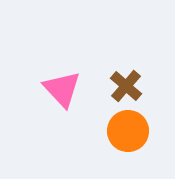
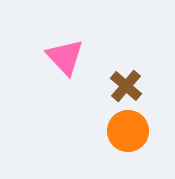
pink triangle: moved 3 px right, 32 px up
